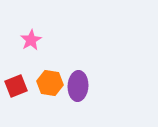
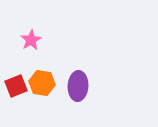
orange hexagon: moved 8 px left
